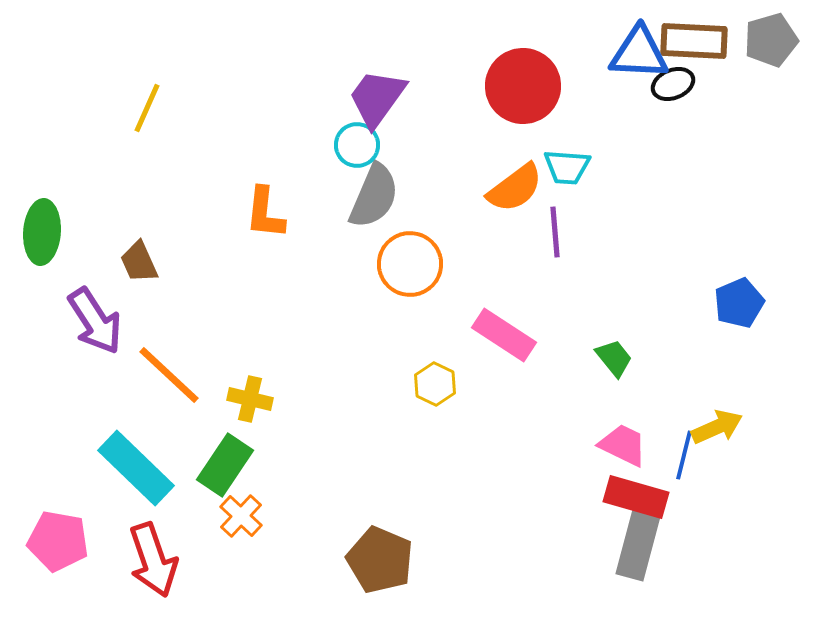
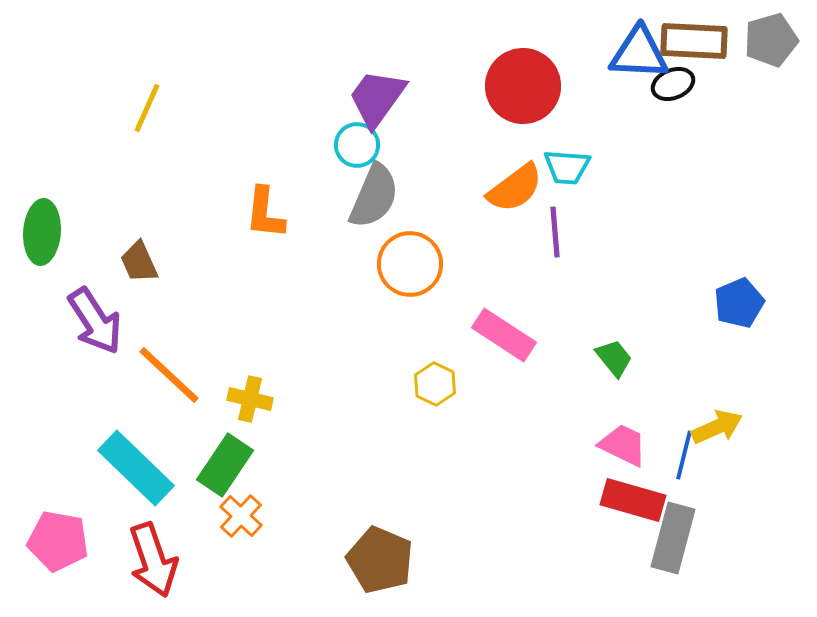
red rectangle: moved 3 px left, 3 px down
gray rectangle: moved 35 px right, 7 px up
